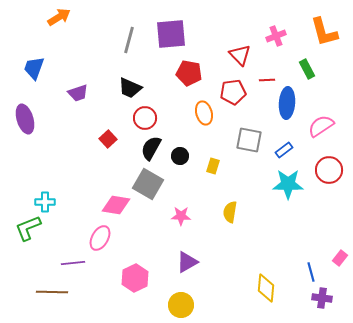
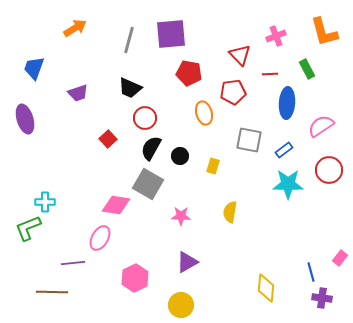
orange arrow at (59, 17): moved 16 px right, 11 px down
red line at (267, 80): moved 3 px right, 6 px up
